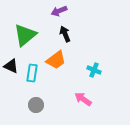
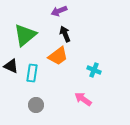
orange trapezoid: moved 2 px right, 4 px up
